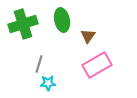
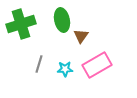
green cross: moved 2 px left
brown triangle: moved 7 px left
cyan star: moved 17 px right, 14 px up
